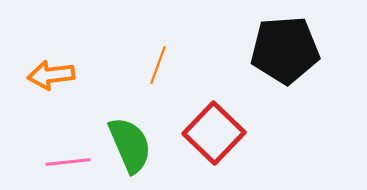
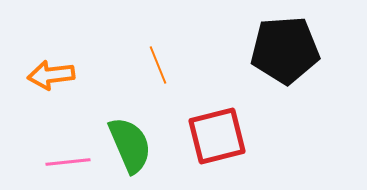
orange line: rotated 42 degrees counterclockwise
red square: moved 3 px right, 3 px down; rotated 32 degrees clockwise
